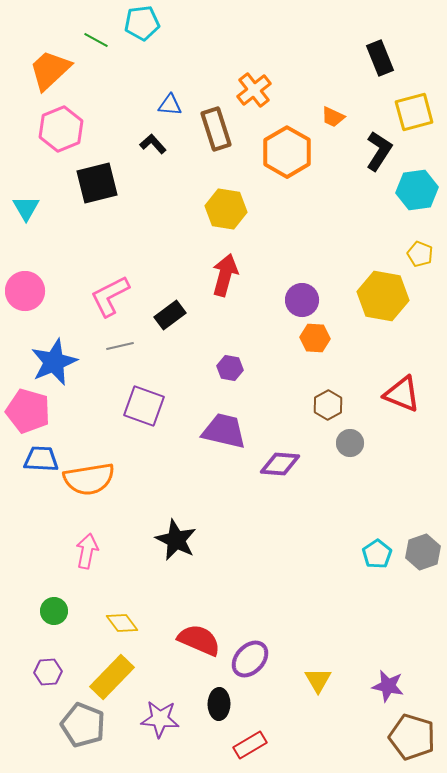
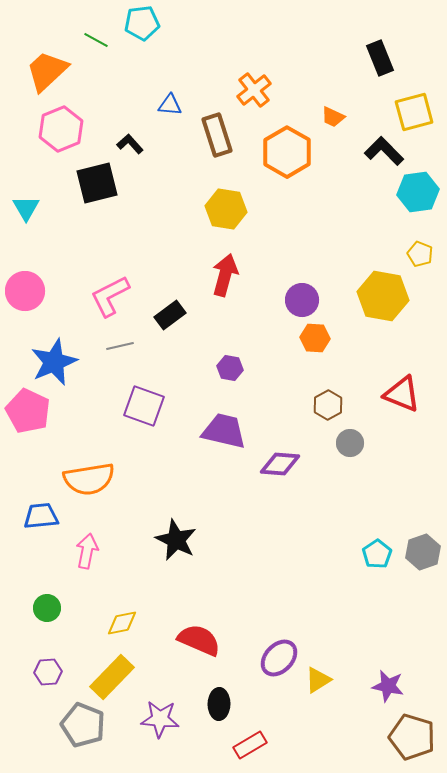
orange trapezoid at (50, 70): moved 3 px left, 1 px down
brown rectangle at (216, 129): moved 1 px right, 6 px down
black L-shape at (153, 144): moved 23 px left
black L-shape at (379, 151): moved 5 px right; rotated 78 degrees counterclockwise
cyan hexagon at (417, 190): moved 1 px right, 2 px down
pink pentagon at (28, 411): rotated 9 degrees clockwise
blue trapezoid at (41, 459): moved 57 px down; rotated 9 degrees counterclockwise
green circle at (54, 611): moved 7 px left, 3 px up
yellow diamond at (122, 623): rotated 64 degrees counterclockwise
purple ellipse at (250, 659): moved 29 px right, 1 px up
yellow triangle at (318, 680): rotated 28 degrees clockwise
